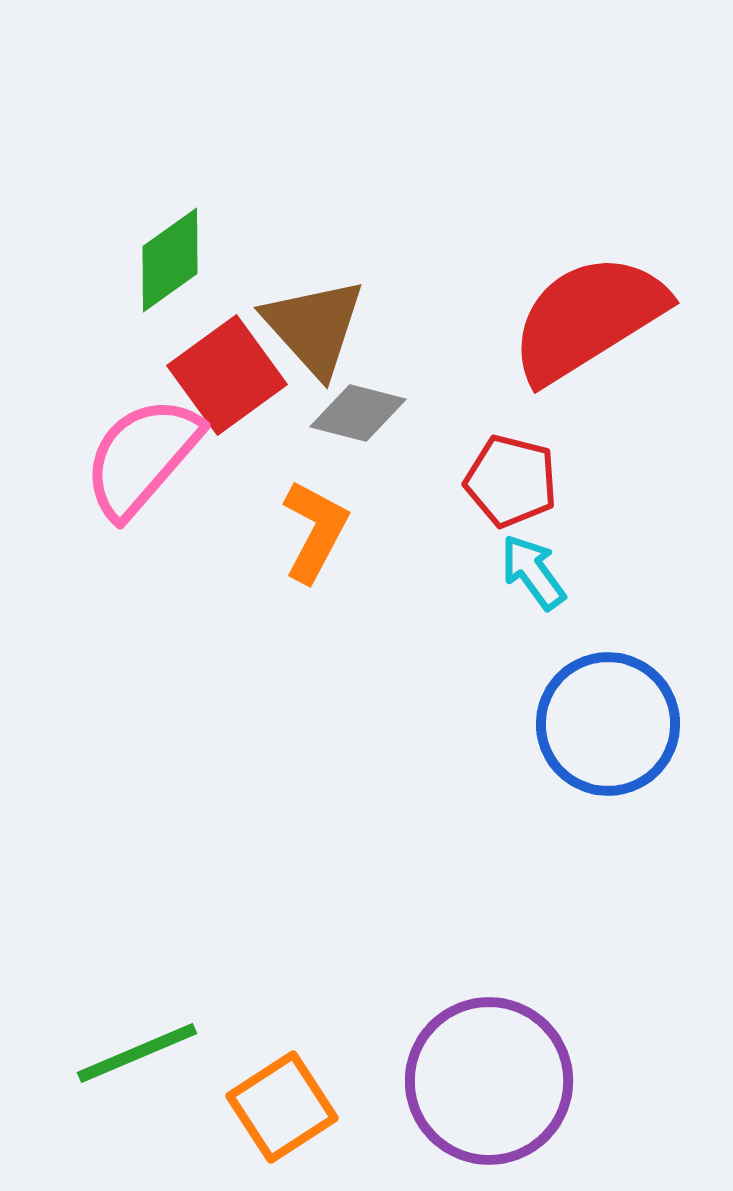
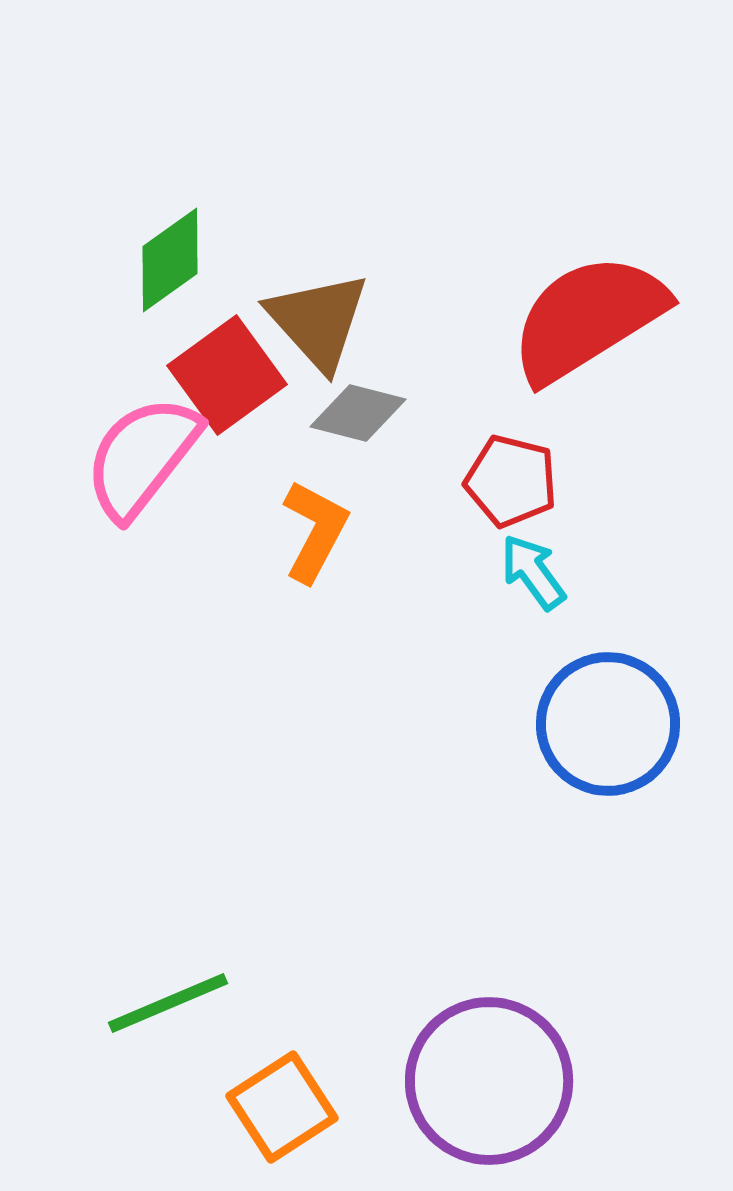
brown triangle: moved 4 px right, 6 px up
pink semicircle: rotated 3 degrees counterclockwise
green line: moved 31 px right, 50 px up
